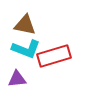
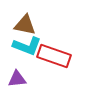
cyan L-shape: moved 1 px right, 3 px up
red rectangle: rotated 36 degrees clockwise
